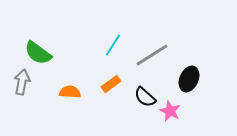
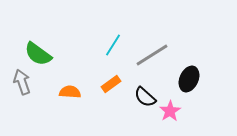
green semicircle: moved 1 px down
gray arrow: rotated 30 degrees counterclockwise
pink star: rotated 15 degrees clockwise
